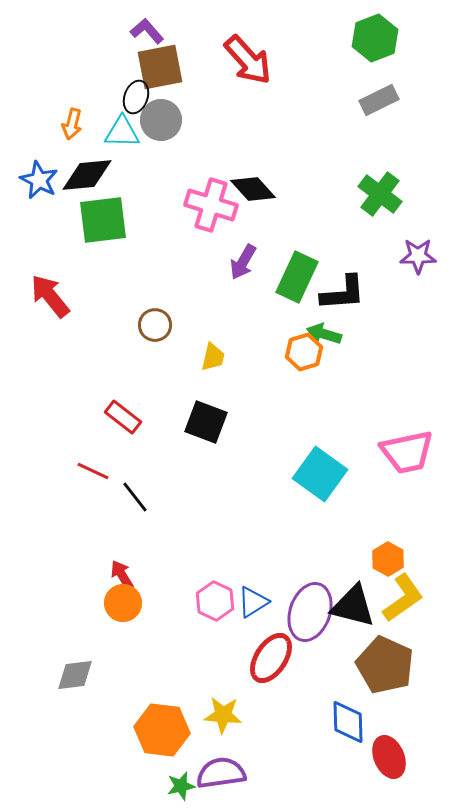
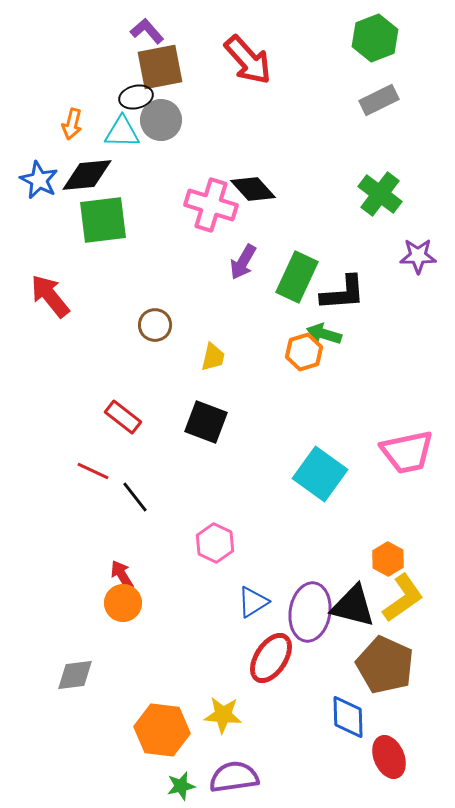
black ellipse at (136, 97): rotated 56 degrees clockwise
pink hexagon at (215, 601): moved 58 px up
purple ellipse at (310, 612): rotated 10 degrees counterclockwise
blue diamond at (348, 722): moved 5 px up
purple semicircle at (221, 773): moved 13 px right, 4 px down
